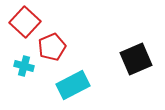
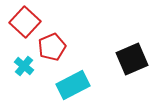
black square: moved 4 px left
cyan cross: rotated 24 degrees clockwise
